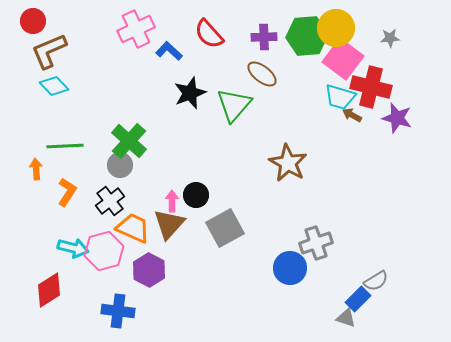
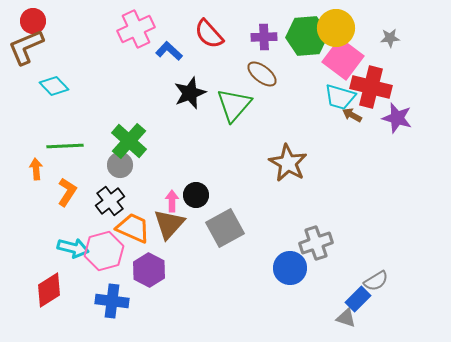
brown L-shape: moved 23 px left, 4 px up
blue cross: moved 6 px left, 10 px up
